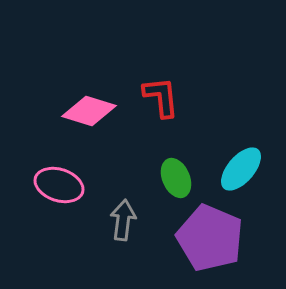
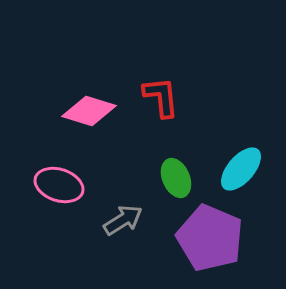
gray arrow: rotated 51 degrees clockwise
